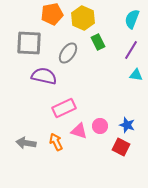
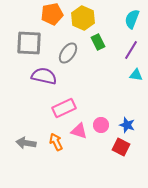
pink circle: moved 1 px right, 1 px up
